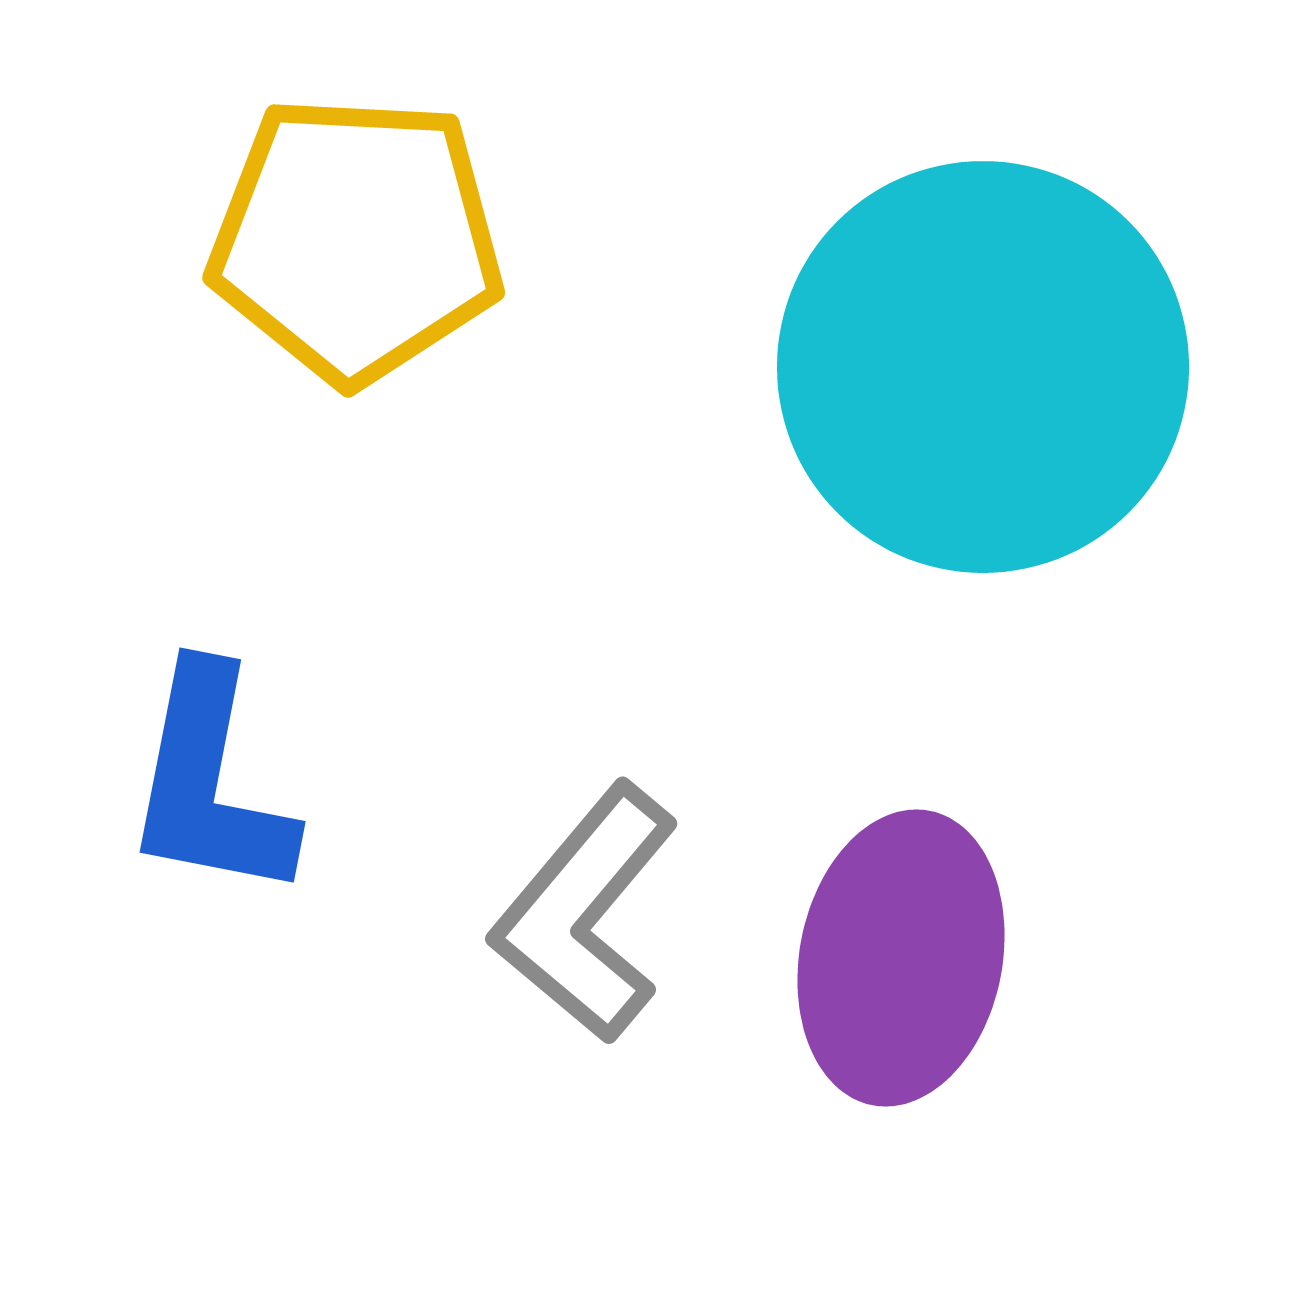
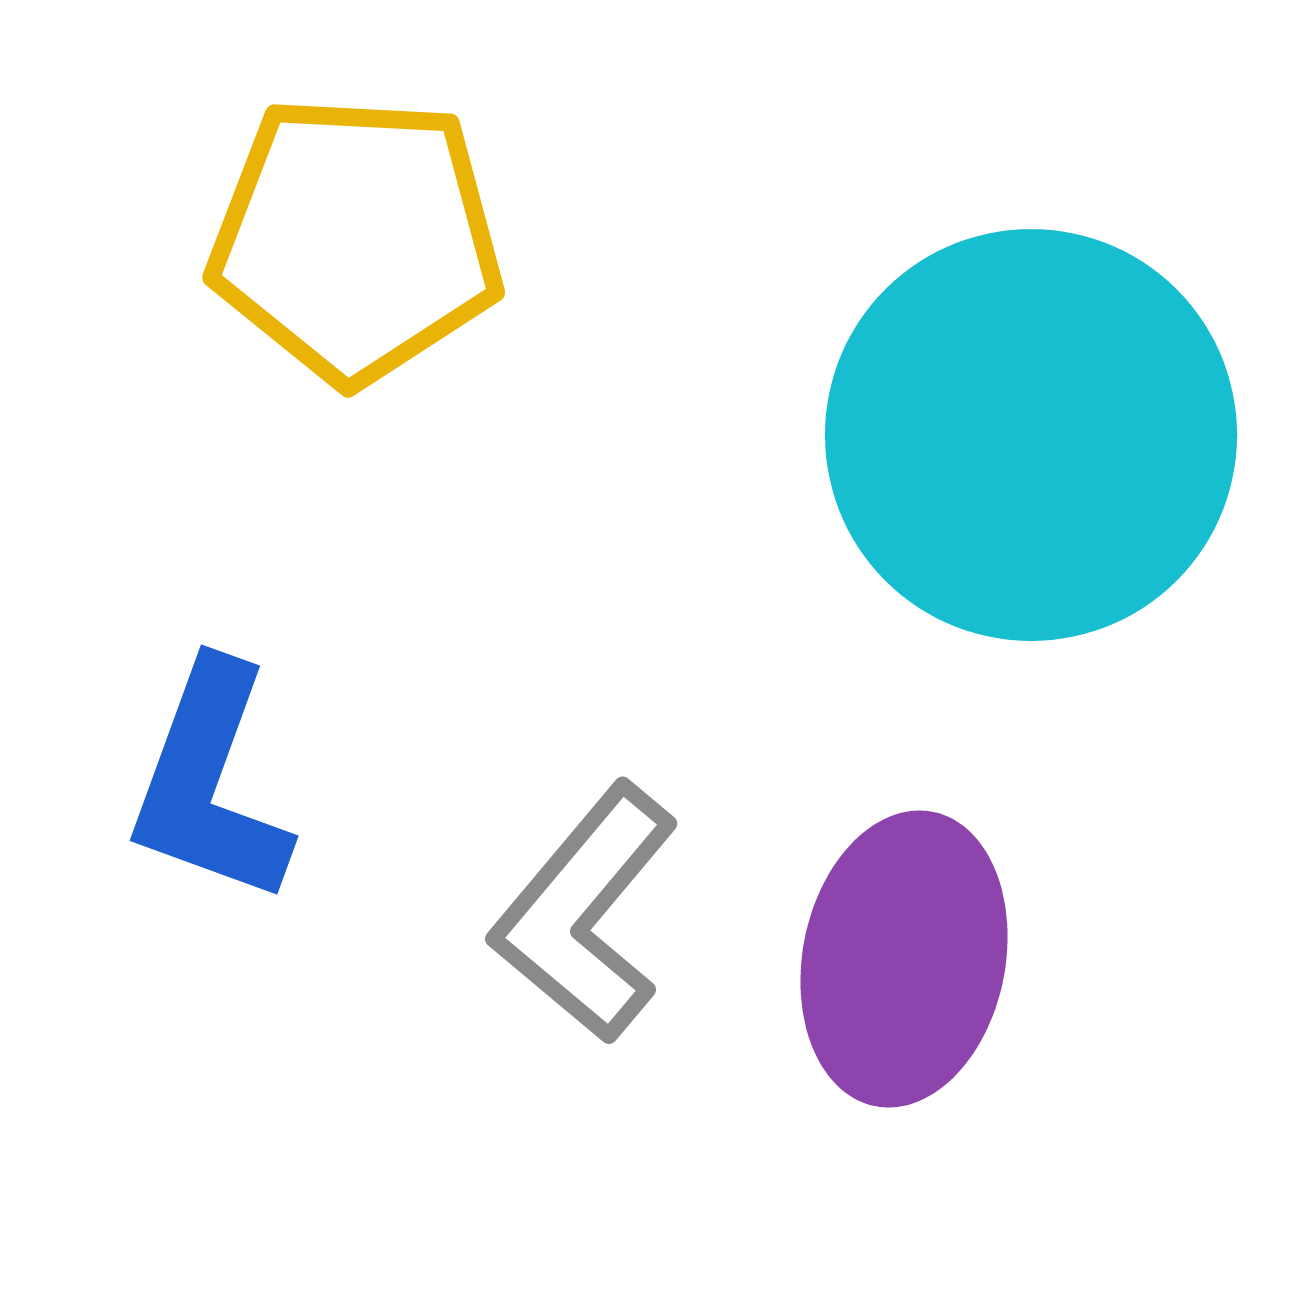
cyan circle: moved 48 px right, 68 px down
blue L-shape: rotated 9 degrees clockwise
purple ellipse: moved 3 px right, 1 px down
